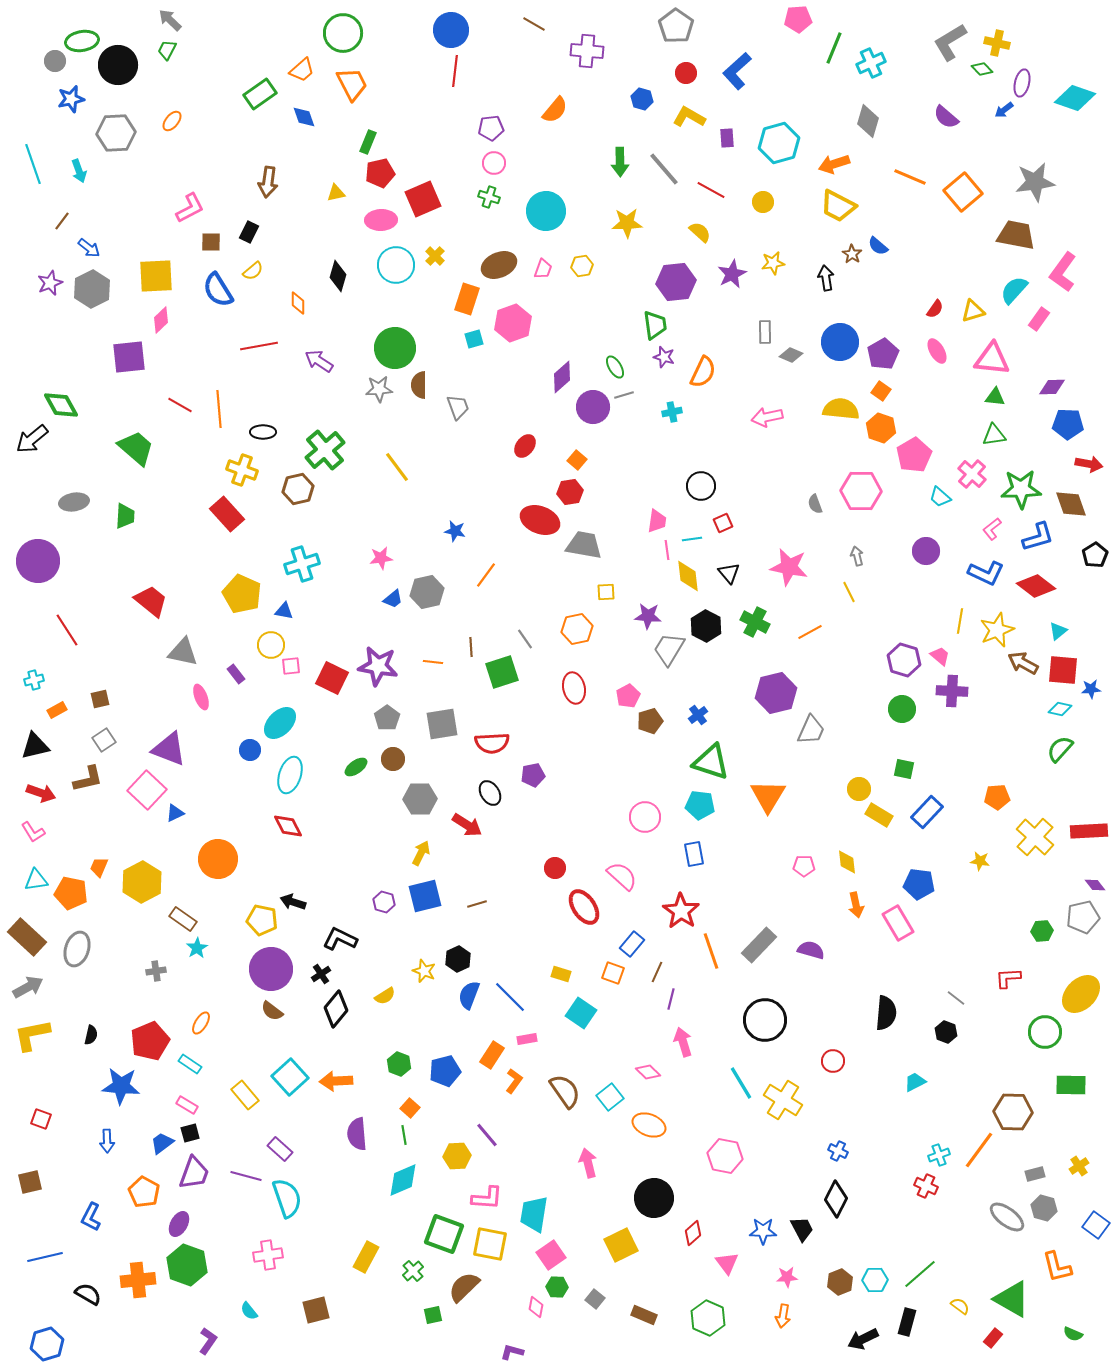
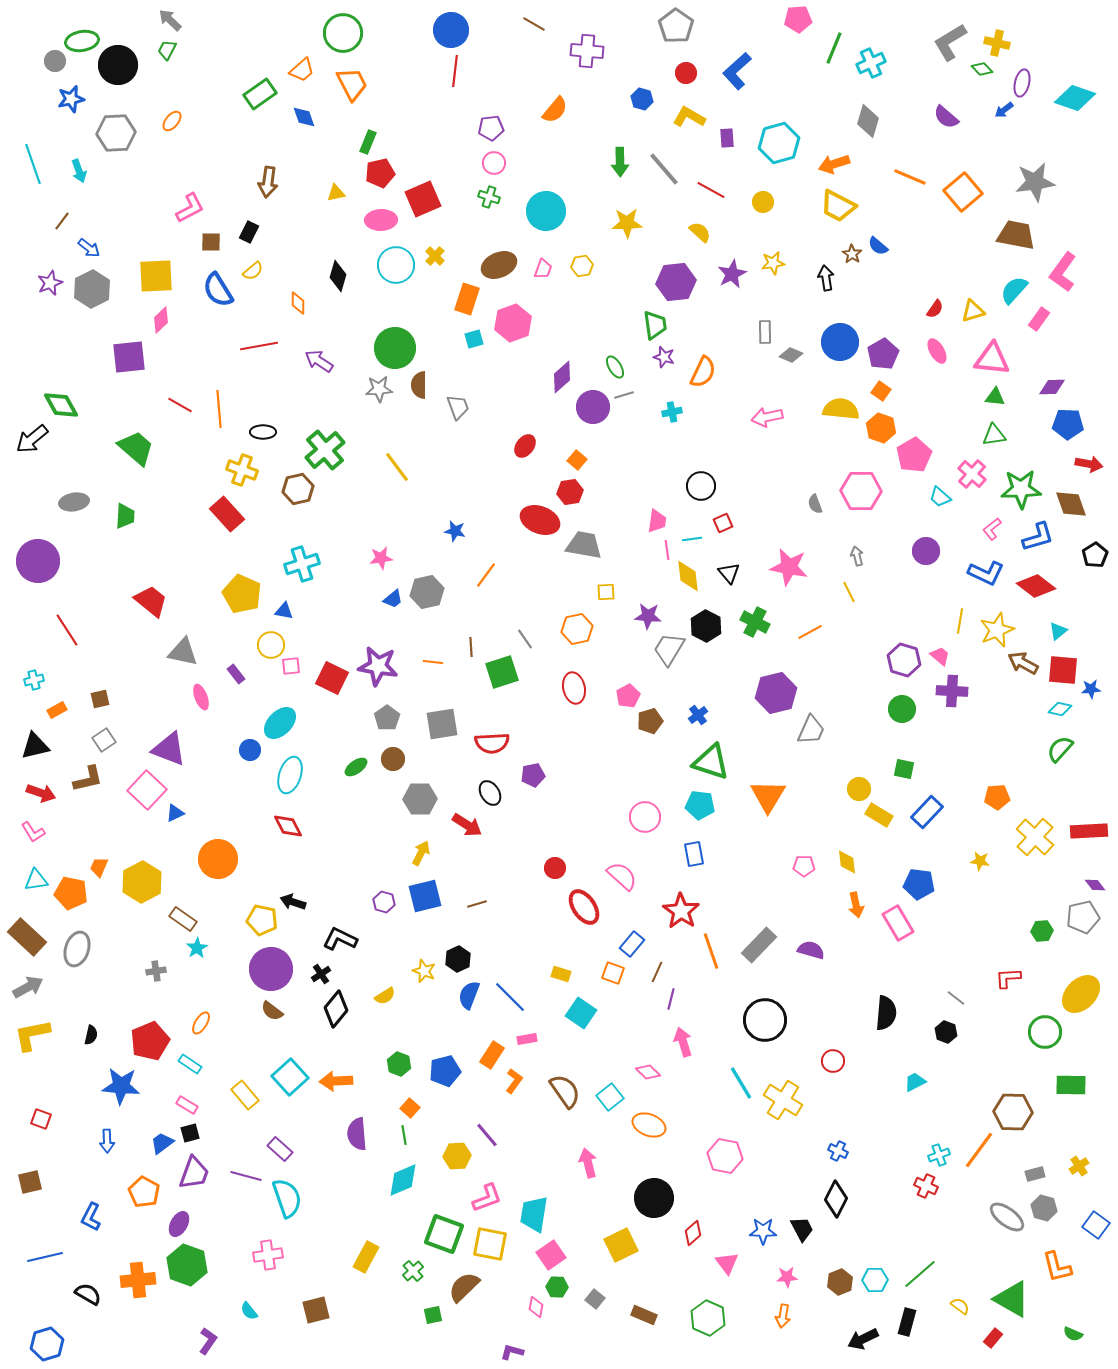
pink L-shape at (487, 1198): rotated 24 degrees counterclockwise
